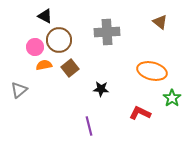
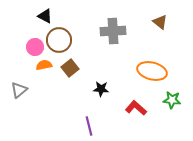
gray cross: moved 6 px right, 1 px up
green star: moved 2 px down; rotated 30 degrees counterclockwise
red L-shape: moved 4 px left, 5 px up; rotated 15 degrees clockwise
